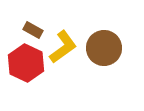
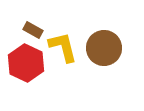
yellow L-shape: rotated 68 degrees counterclockwise
